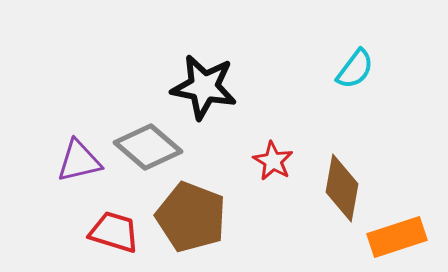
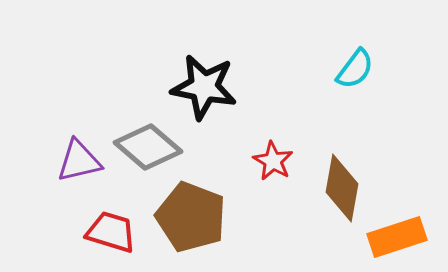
red trapezoid: moved 3 px left
